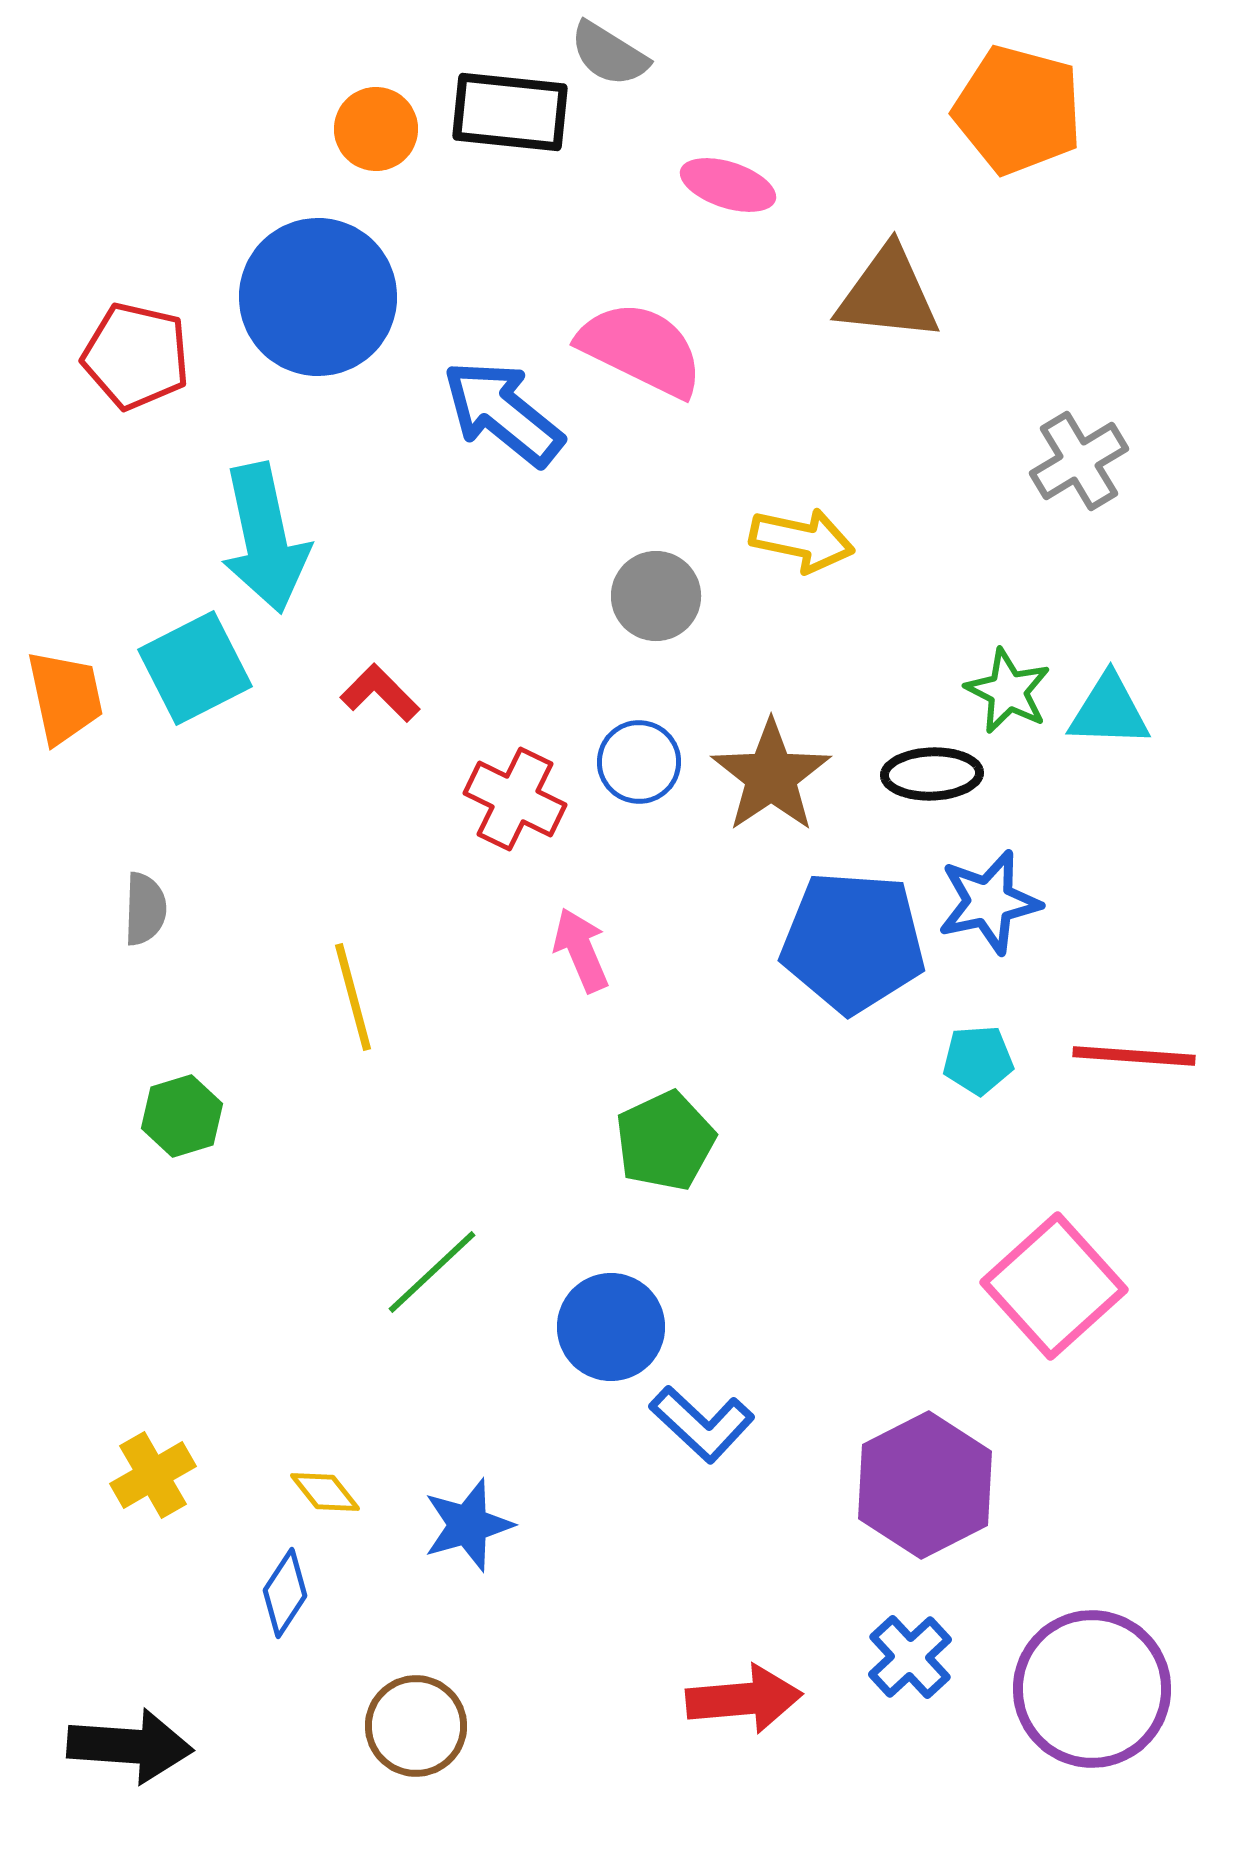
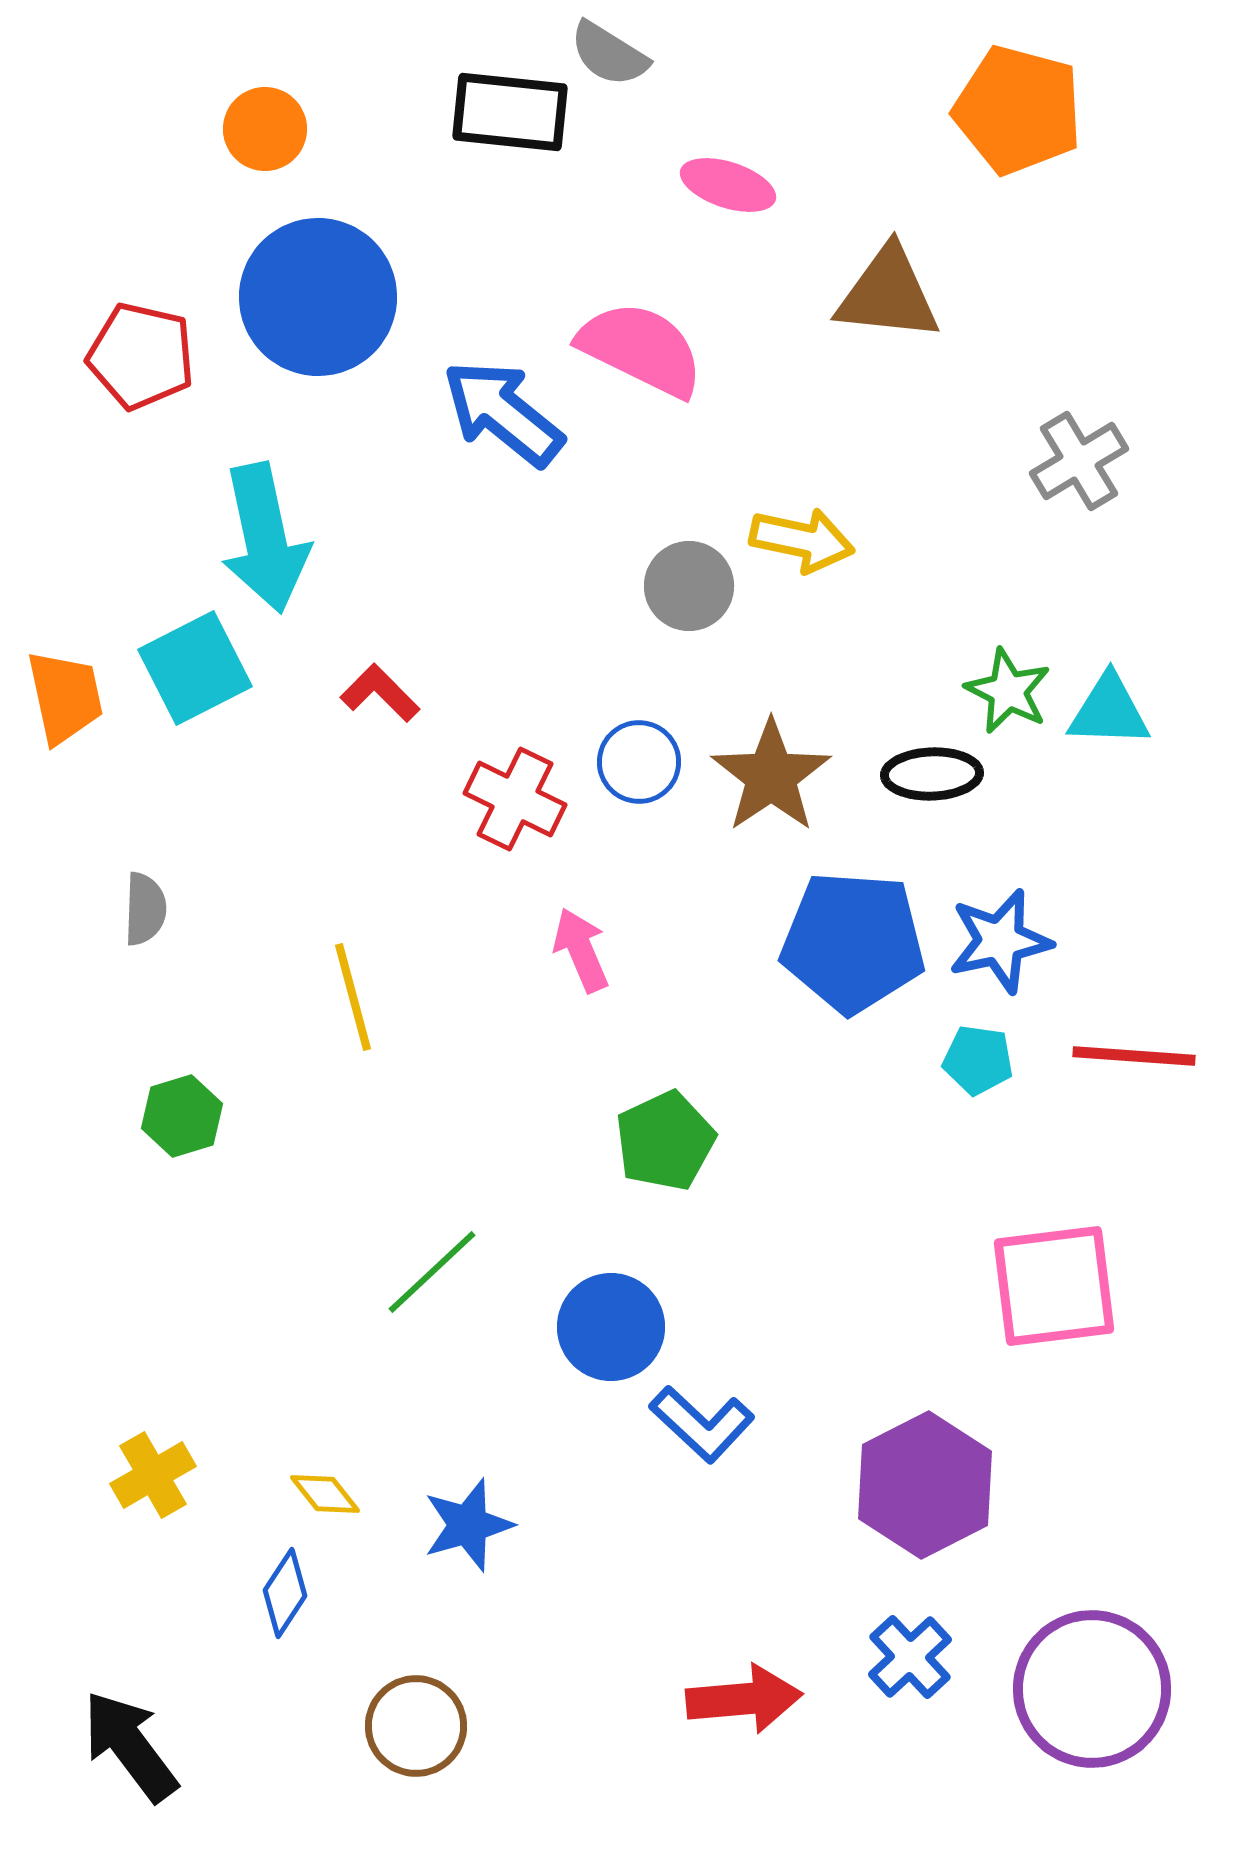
orange circle at (376, 129): moved 111 px left
red pentagon at (136, 356): moved 5 px right
gray circle at (656, 596): moved 33 px right, 10 px up
blue star at (989, 902): moved 11 px right, 39 px down
cyan pentagon at (978, 1060): rotated 12 degrees clockwise
pink square at (1054, 1286): rotated 35 degrees clockwise
yellow diamond at (325, 1492): moved 2 px down
black arrow at (130, 1746): rotated 131 degrees counterclockwise
